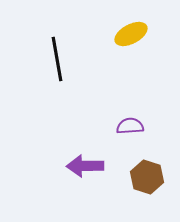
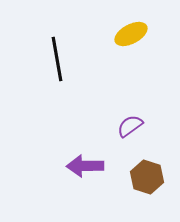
purple semicircle: rotated 32 degrees counterclockwise
